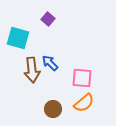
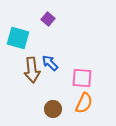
orange semicircle: rotated 25 degrees counterclockwise
